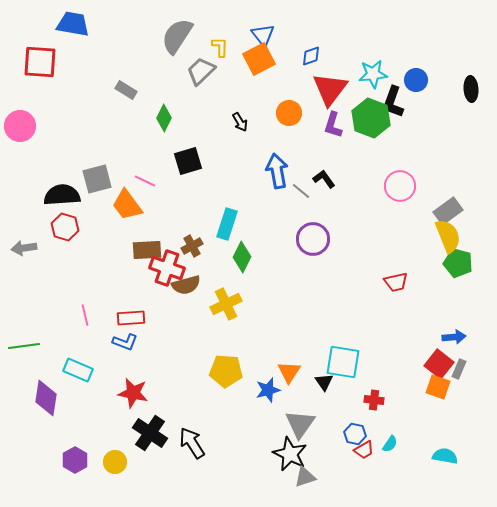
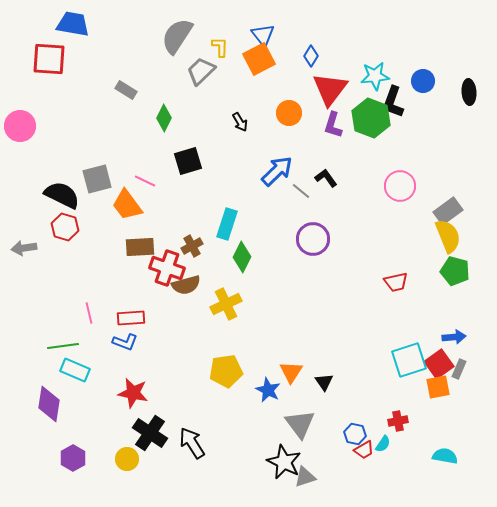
blue diamond at (311, 56): rotated 40 degrees counterclockwise
red square at (40, 62): moved 9 px right, 3 px up
cyan star at (373, 74): moved 2 px right, 2 px down
blue circle at (416, 80): moved 7 px right, 1 px down
black ellipse at (471, 89): moved 2 px left, 3 px down
blue arrow at (277, 171): rotated 56 degrees clockwise
black L-shape at (324, 179): moved 2 px right, 1 px up
black semicircle at (62, 195): rotated 30 degrees clockwise
brown rectangle at (147, 250): moved 7 px left, 3 px up
green pentagon at (458, 263): moved 3 px left, 8 px down
pink line at (85, 315): moved 4 px right, 2 px up
green line at (24, 346): moved 39 px right
cyan square at (343, 362): moved 66 px right, 2 px up; rotated 27 degrees counterclockwise
red square at (439, 364): rotated 16 degrees clockwise
cyan rectangle at (78, 370): moved 3 px left
yellow pentagon at (226, 371): rotated 12 degrees counterclockwise
orange triangle at (289, 372): moved 2 px right
orange square at (438, 387): rotated 30 degrees counterclockwise
blue star at (268, 390): rotated 30 degrees counterclockwise
purple diamond at (46, 398): moved 3 px right, 6 px down
red cross at (374, 400): moved 24 px right, 21 px down; rotated 18 degrees counterclockwise
gray triangle at (300, 424): rotated 12 degrees counterclockwise
cyan semicircle at (390, 444): moved 7 px left
black star at (290, 454): moved 6 px left, 8 px down
purple hexagon at (75, 460): moved 2 px left, 2 px up
yellow circle at (115, 462): moved 12 px right, 3 px up
